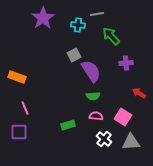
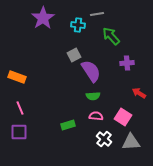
purple cross: moved 1 px right
pink line: moved 5 px left
